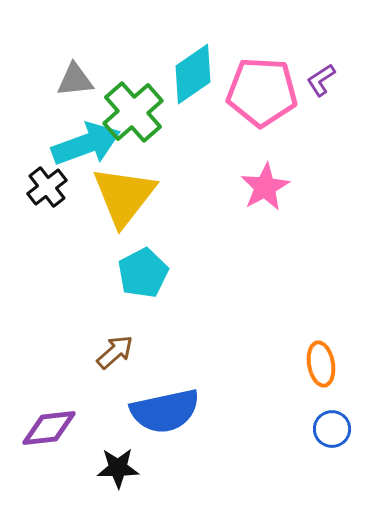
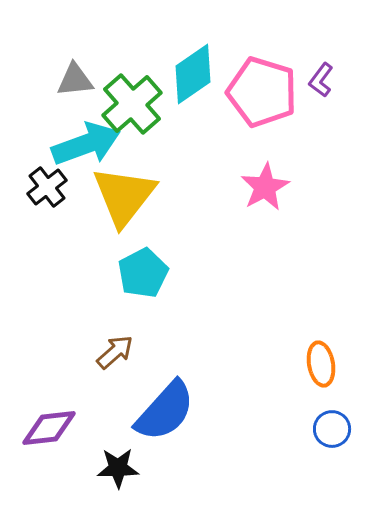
purple L-shape: rotated 20 degrees counterclockwise
pink pentagon: rotated 14 degrees clockwise
green cross: moved 1 px left, 8 px up
blue semicircle: rotated 36 degrees counterclockwise
